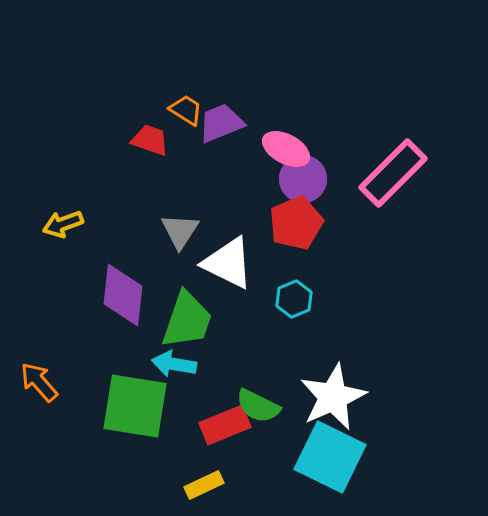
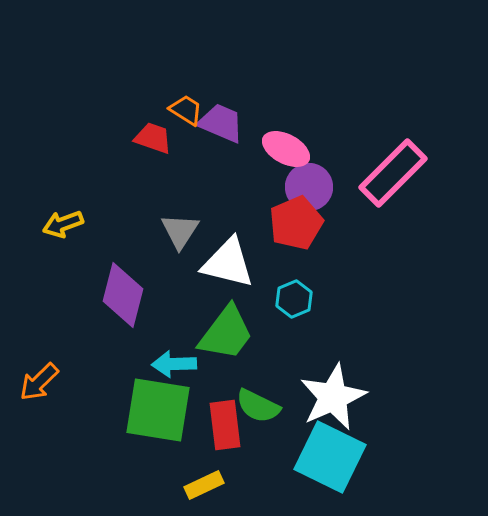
purple trapezoid: rotated 45 degrees clockwise
red trapezoid: moved 3 px right, 2 px up
purple circle: moved 6 px right, 8 px down
white triangle: rotated 12 degrees counterclockwise
purple diamond: rotated 8 degrees clockwise
green trapezoid: moved 39 px right, 13 px down; rotated 18 degrees clockwise
cyan arrow: rotated 12 degrees counterclockwise
orange arrow: rotated 93 degrees counterclockwise
green square: moved 23 px right, 4 px down
red rectangle: rotated 75 degrees counterclockwise
